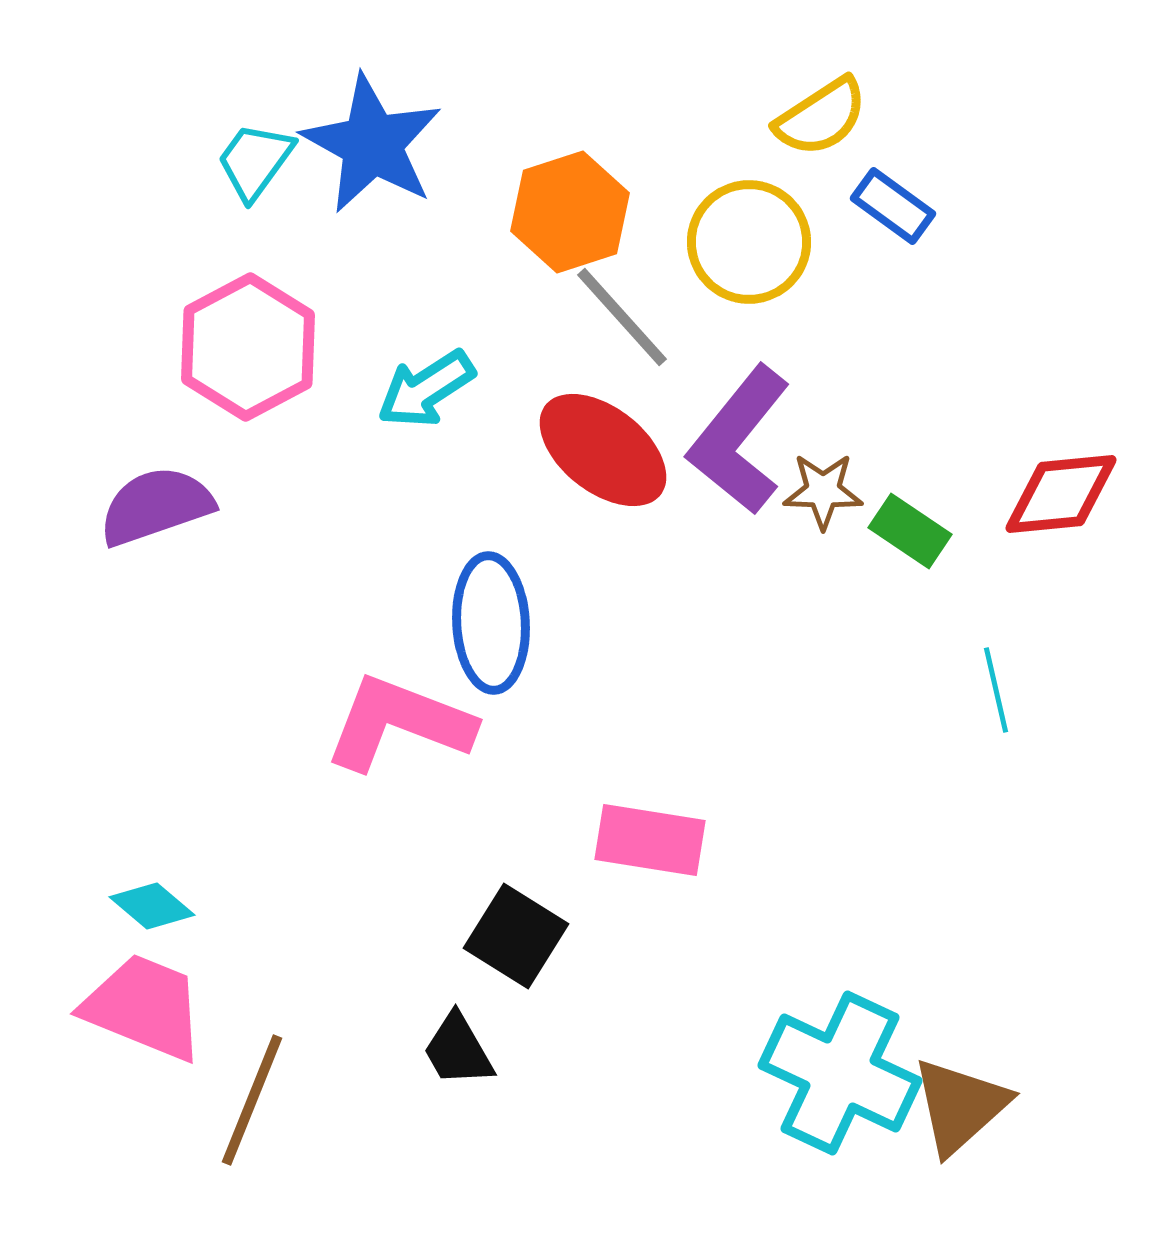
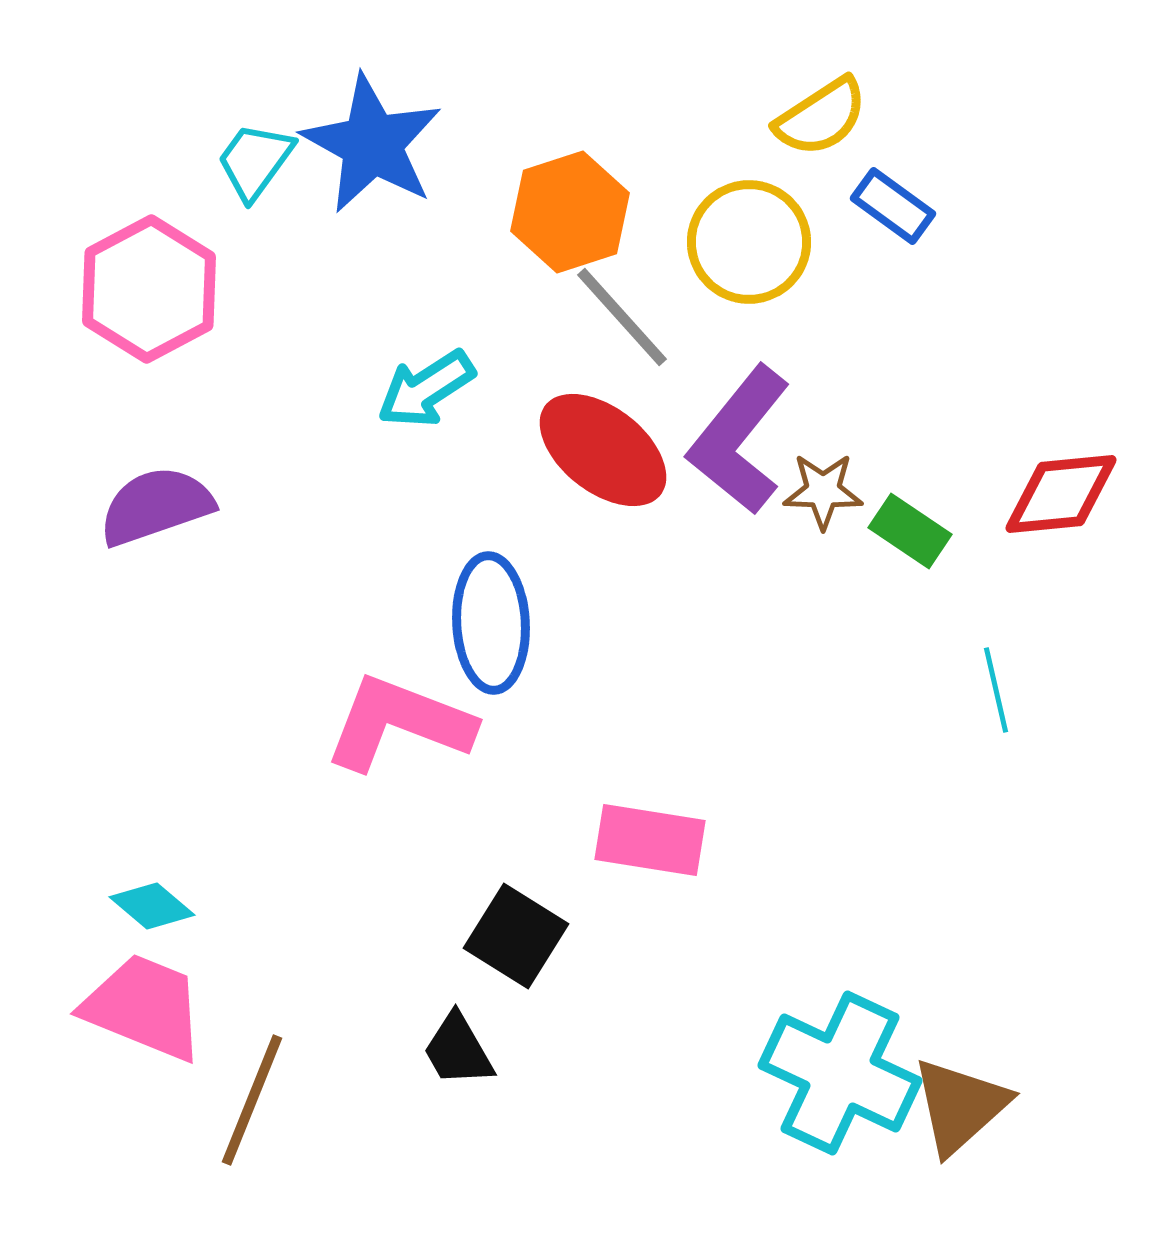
pink hexagon: moved 99 px left, 58 px up
